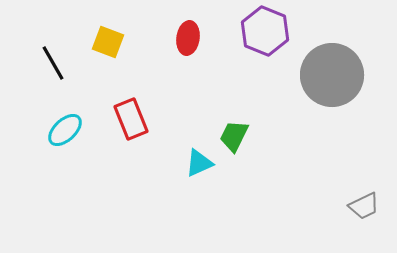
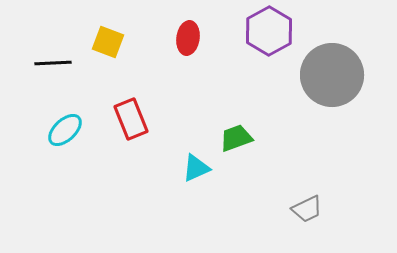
purple hexagon: moved 4 px right; rotated 9 degrees clockwise
black line: rotated 63 degrees counterclockwise
green trapezoid: moved 2 px right, 2 px down; rotated 44 degrees clockwise
cyan triangle: moved 3 px left, 5 px down
gray trapezoid: moved 57 px left, 3 px down
